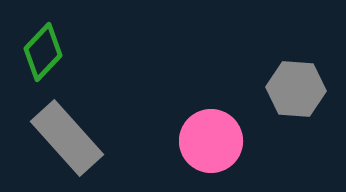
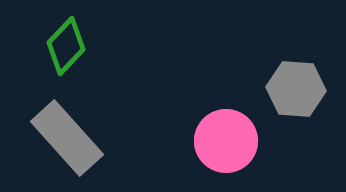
green diamond: moved 23 px right, 6 px up
pink circle: moved 15 px right
